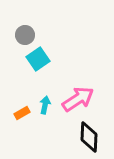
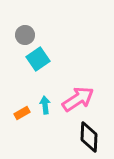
cyan arrow: rotated 18 degrees counterclockwise
